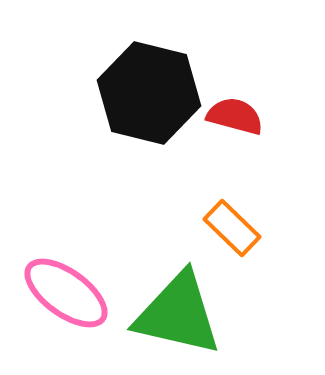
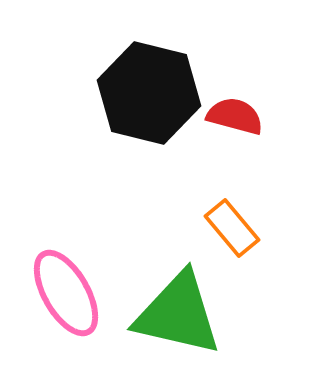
orange rectangle: rotated 6 degrees clockwise
pink ellipse: rotated 24 degrees clockwise
